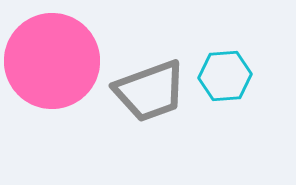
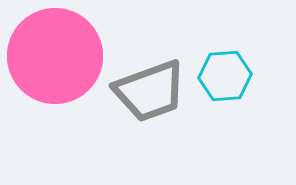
pink circle: moved 3 px right, 5 px up
